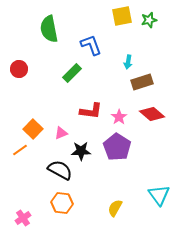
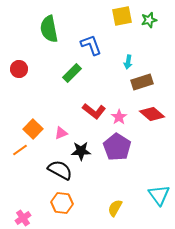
red L-shape: moved 3 px right; rotated 30 degrees clockwise
